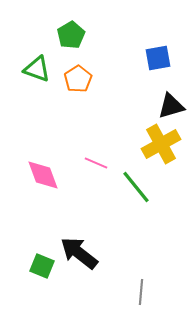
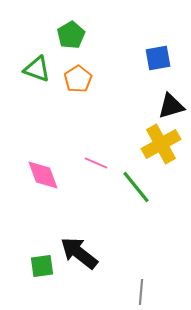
green square: rotated 30 degrees counterclockwise
